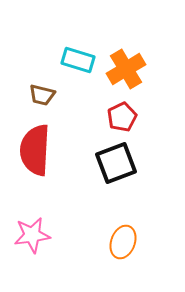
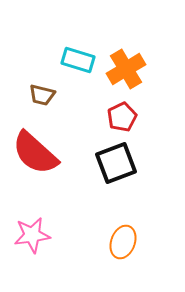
red semicircle: moved 3 px down; rotated 51 degrees counterclockwise
